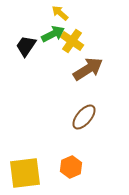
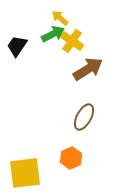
yellow arrow: moved 5 px down
black trapezoid: moved 9 px left
brown ellipse: rotated 12 degrees counterclockwise
orange hexagon: moved 9 px up
